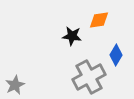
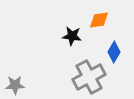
blue diamond: moved 2 px left, 3 px up
gray star: rotated 24 degrees clockwise
